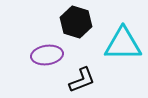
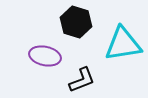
cyan triangle: rotated 9 degrees counterclockwise
purple ellipse: moved 2 px left, 1 px down; rotated 20 degrees clockwise
